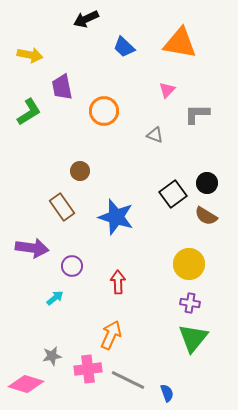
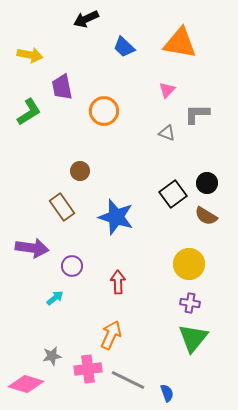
gray triangle: moved 12 px right, 2 px up
